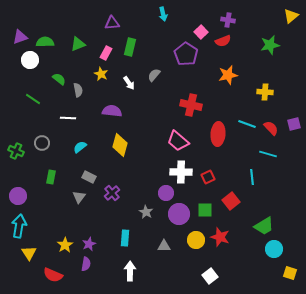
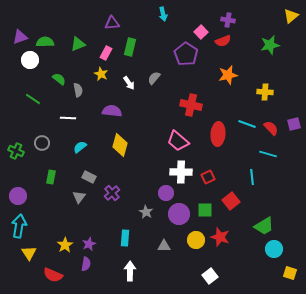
gray semicircle at (154, 75): moved 3 px down
